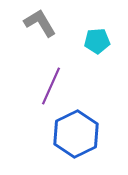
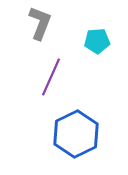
gray L-shape: rotated 52 degrees clockwise
purple line: moved 9 px up
